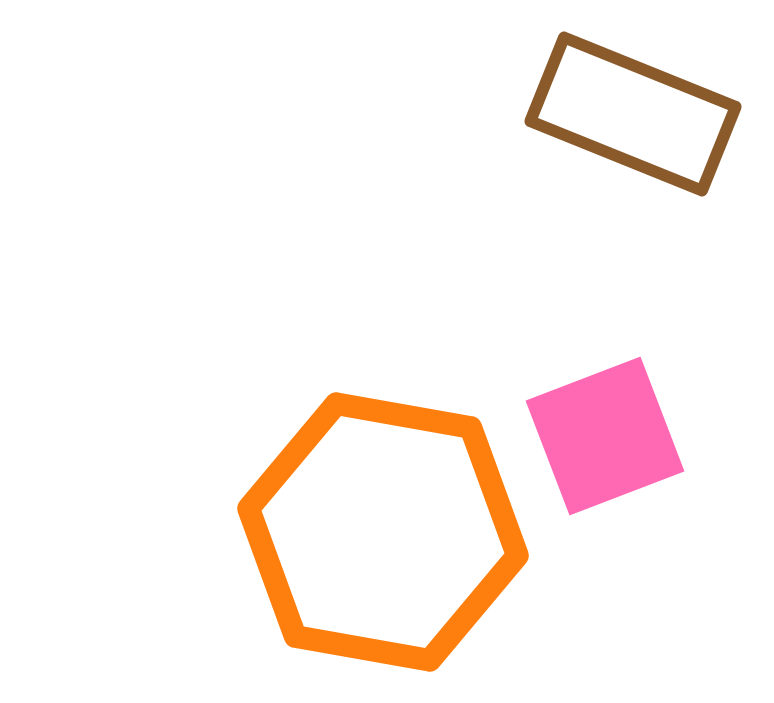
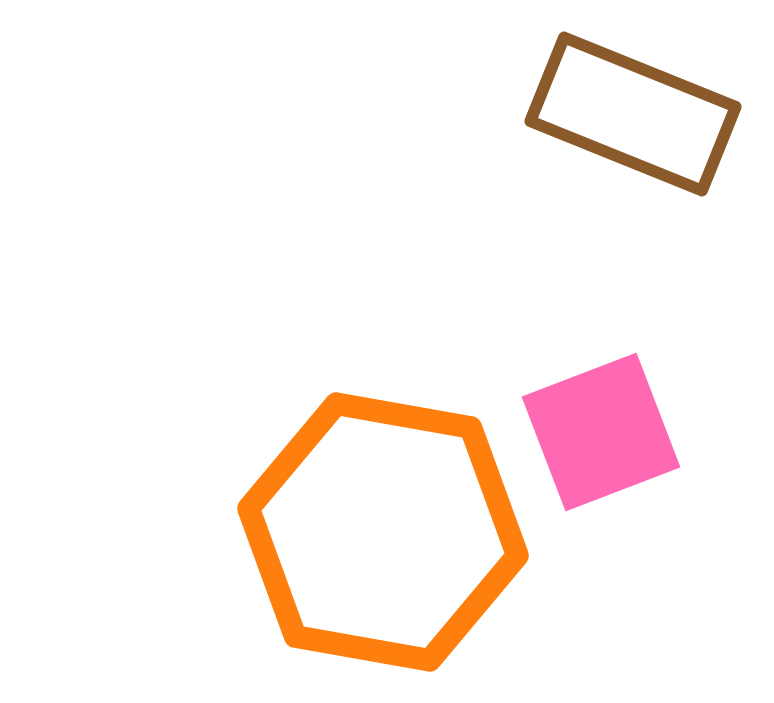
pink square: moved 4 px left, 4 px up
